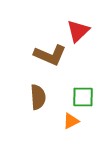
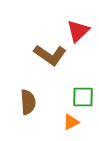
brown L-shape: rotated 12 degrees clockwise
brown semicircle: moved 10 px left, 5 px down
orange triangle: moved 1 px down
